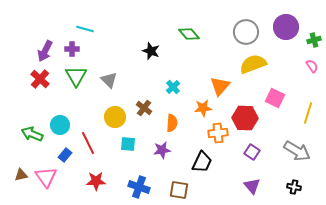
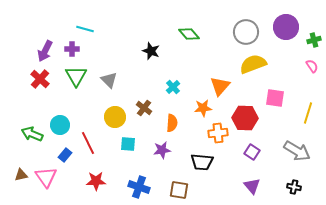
pink square: rotated 18 degrees counterclockwise
black trapezoid: rotated 70 degrees clockwise
